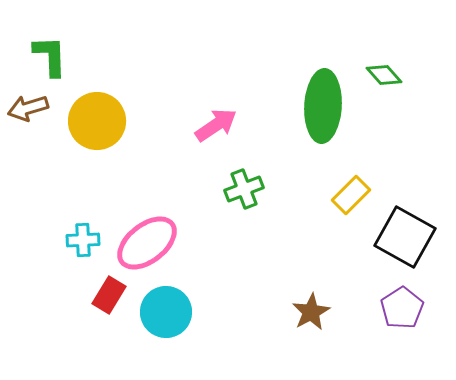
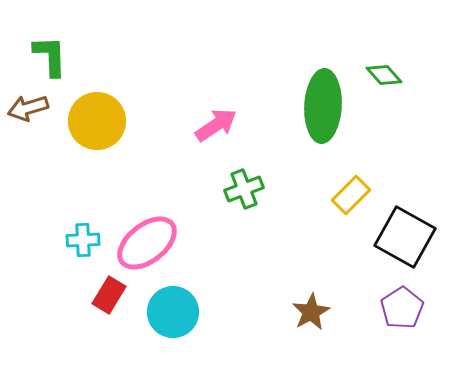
cyan circle: moved 7 px right
